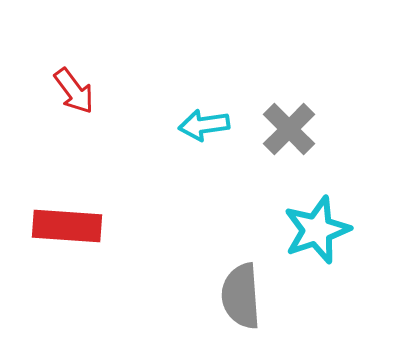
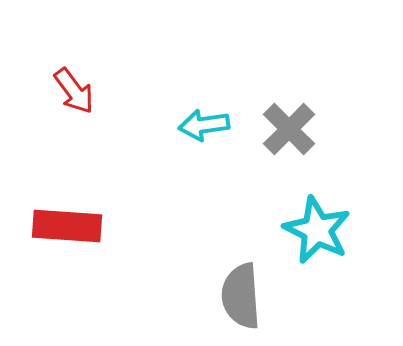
cyan star: rotated 26 degrees counterclockwise
